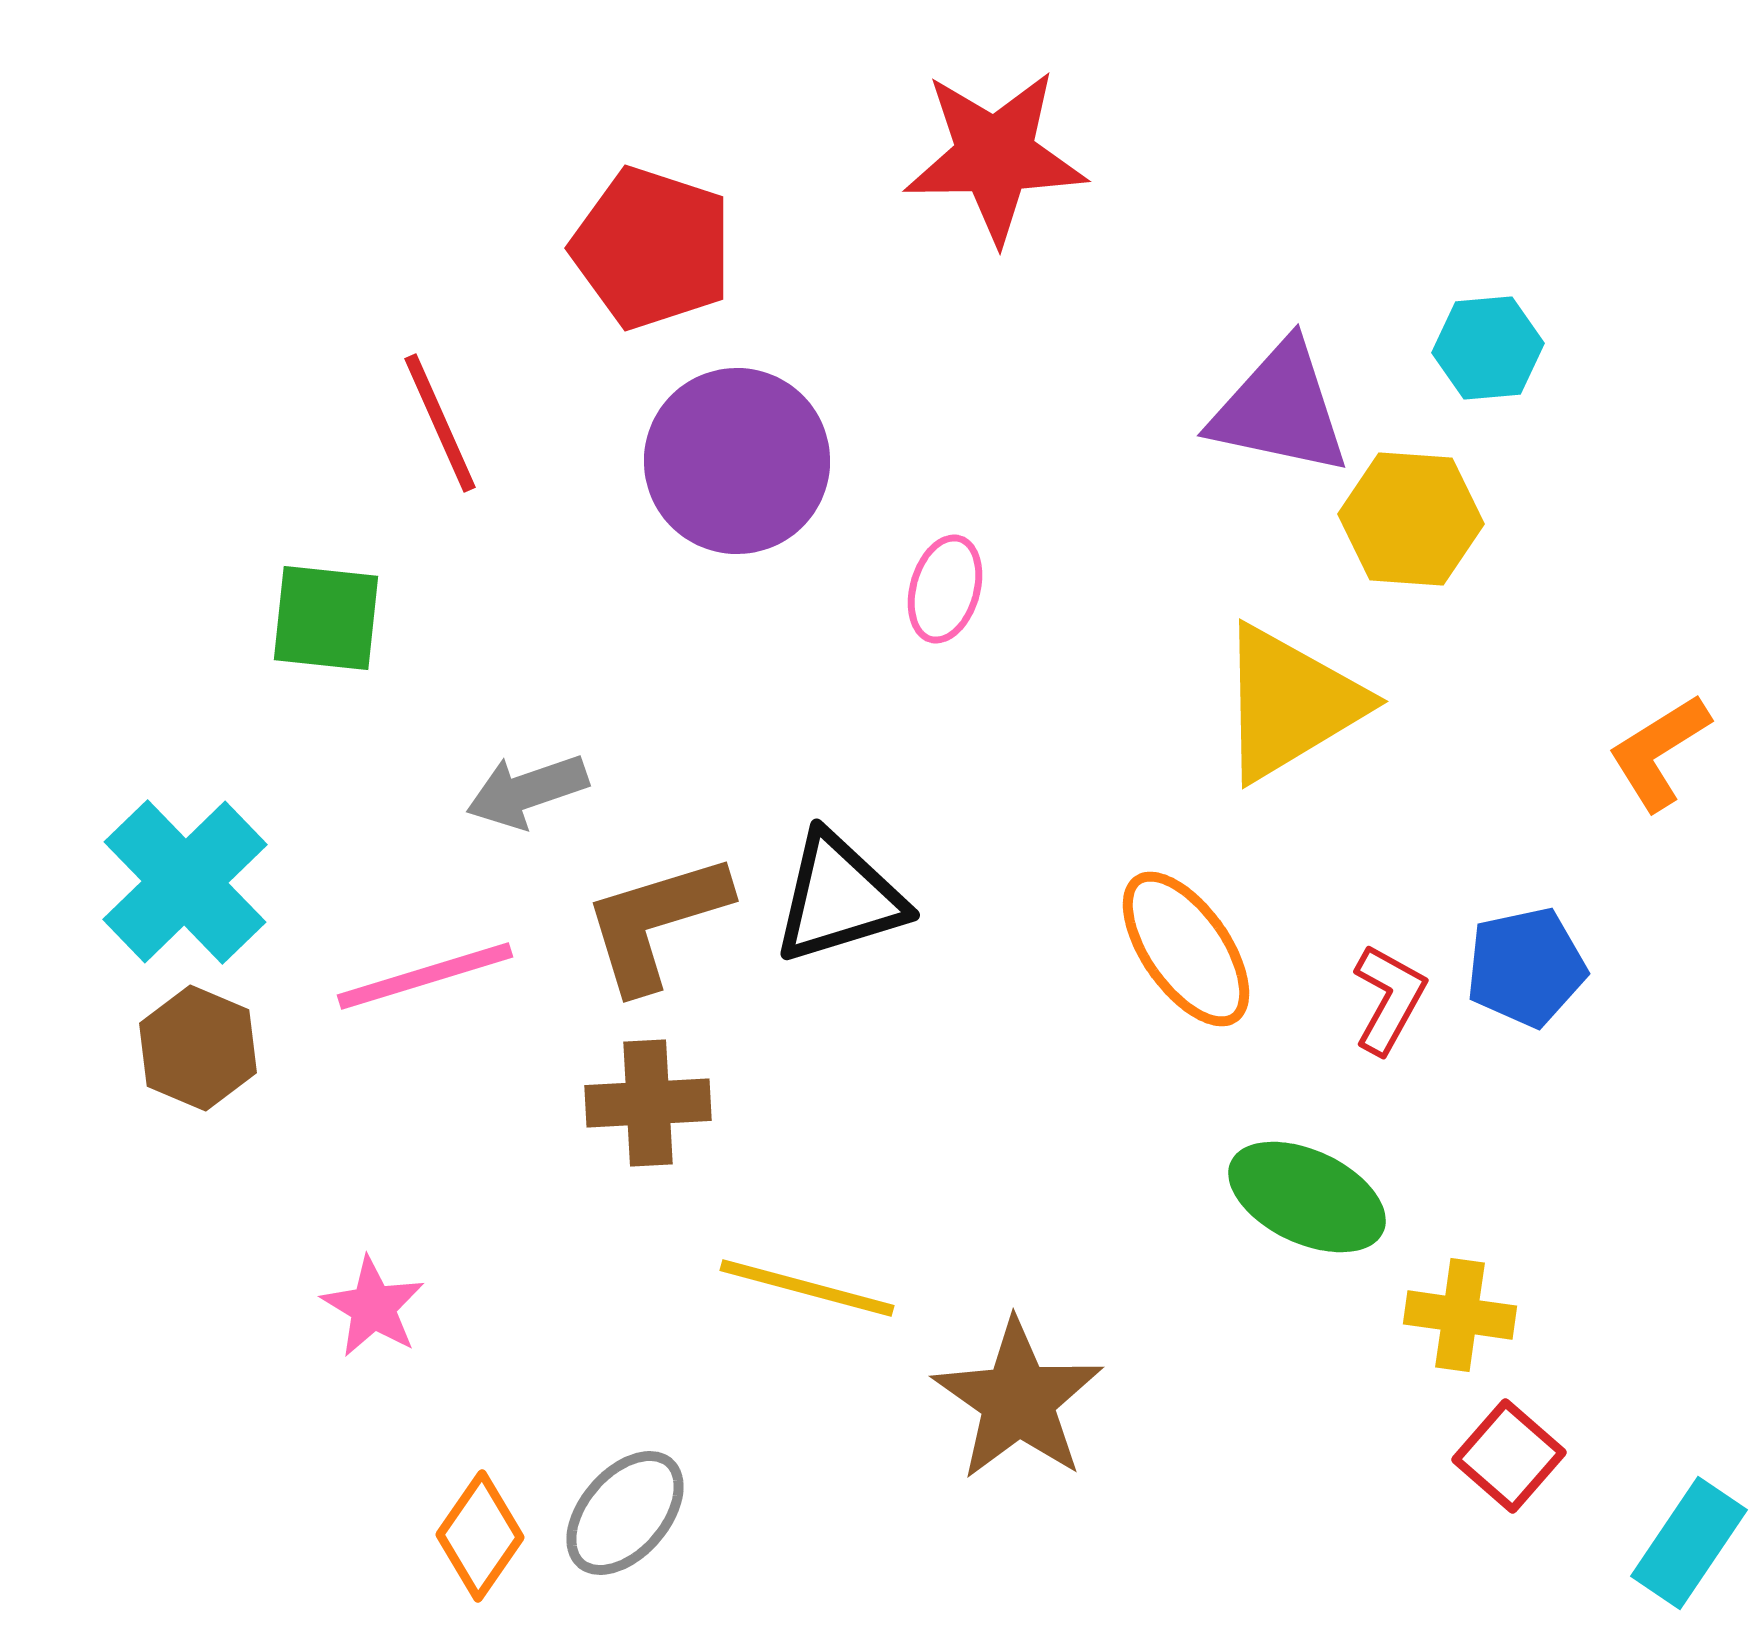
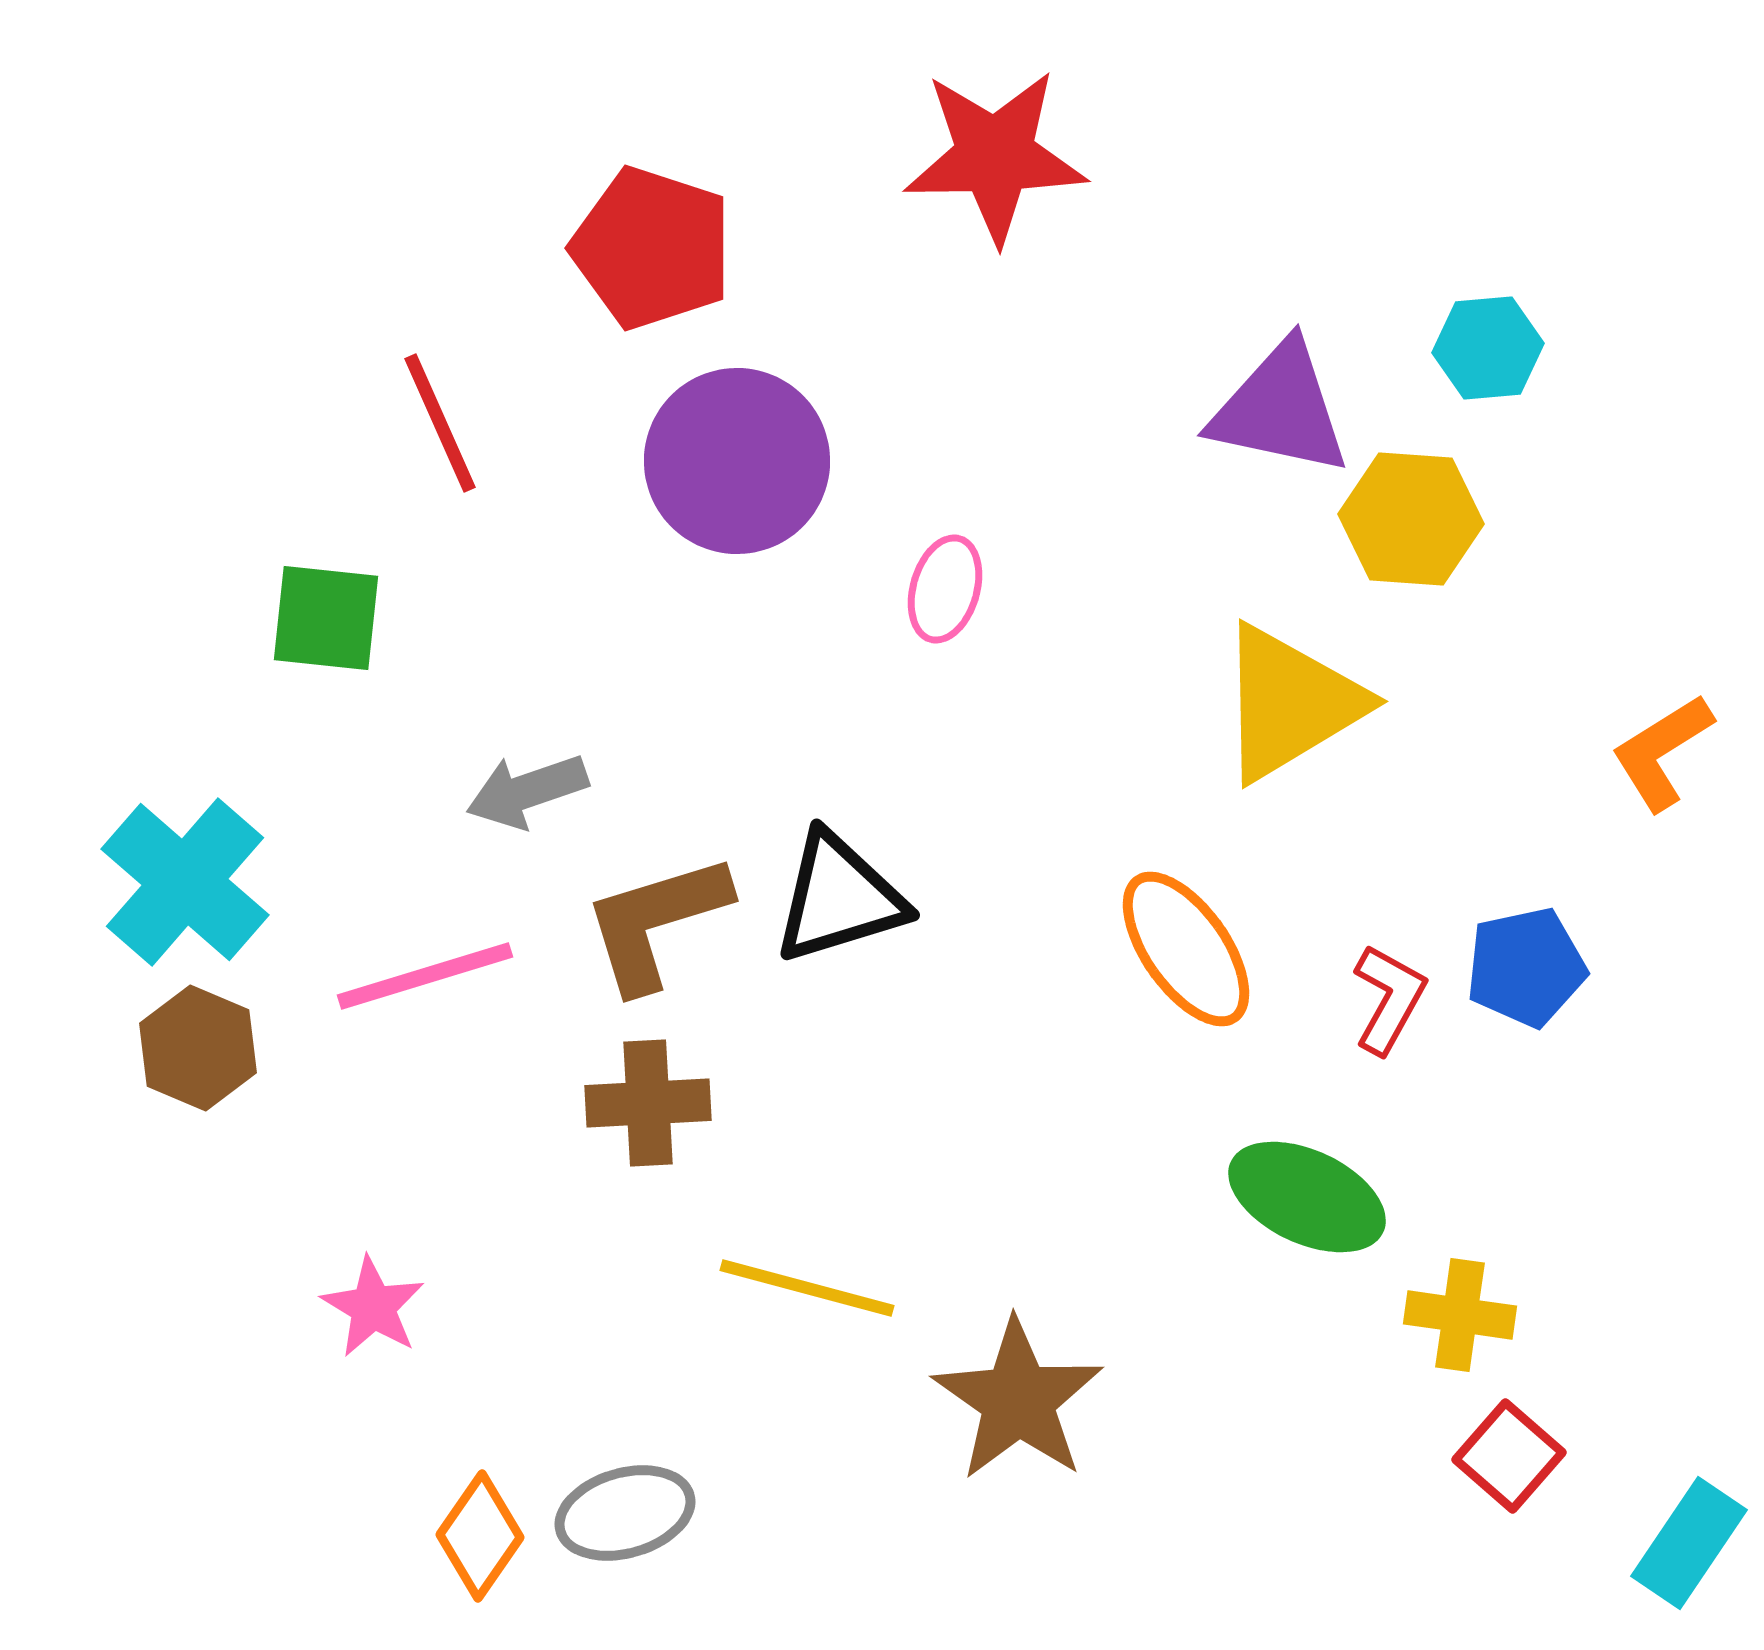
orange L-shape: moved 3 px right
cyan cross: rotated 5 degrees counterclockwise
gray ellipse: rotated 33 degrees clockwise
